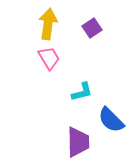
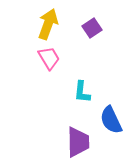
yellow arrow: rotated 12 degrees clockwise
cyan L-shape: rotated 110 degrees clockwise
blue semicircle: rotated 20 degrees clockwise
